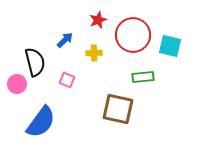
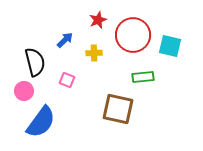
pink circle: moved 7 px right, 7 px down
